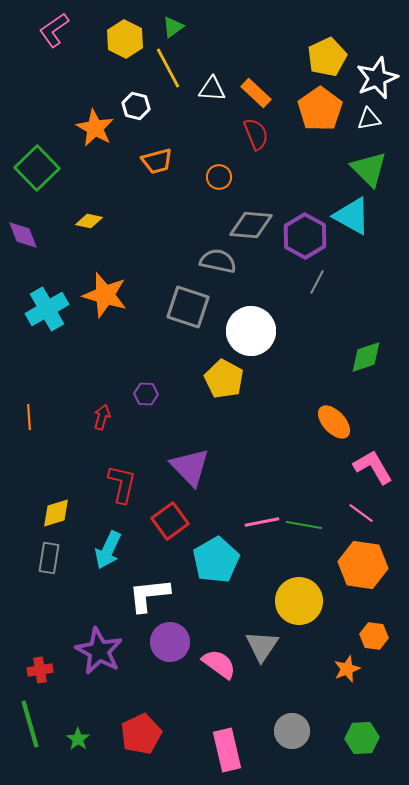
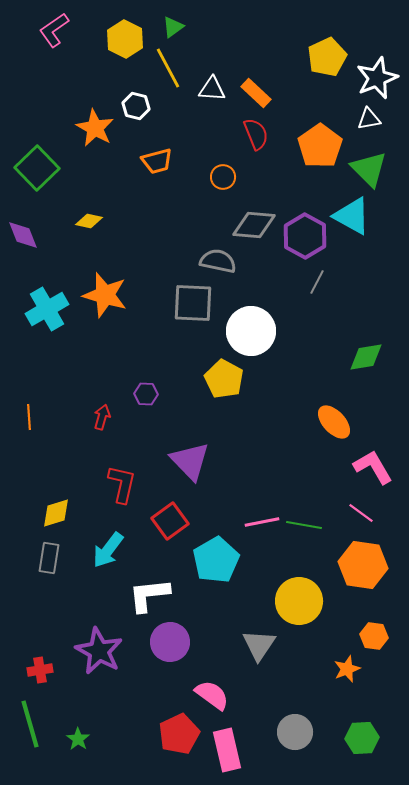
orange pentagon at (320, 109): moved 37 px down
orange circle at (219, 177): moved 4 px right
gray diamond at (251, 225): moved 3 px right
gray square at (188, 307): moved 5 px right, 4 px up; rotated 15 degrees counterclockwise
green diamond at (366, 357): rotated 9 degrees clockwise
purple triangle at (190, 467): moved 6 px up
cyan arrow at (108, 550): rotated 12 degrees clockwise
gray triangle at (262, 646): moved 3 px left, 1 px up
pink semicircle at (219, 664): moved 7 px left, 31 px down
gray circle at (292, 731): moved 3 px right, 1 px down
red pentagon at (141, 734): moved 38 px right
